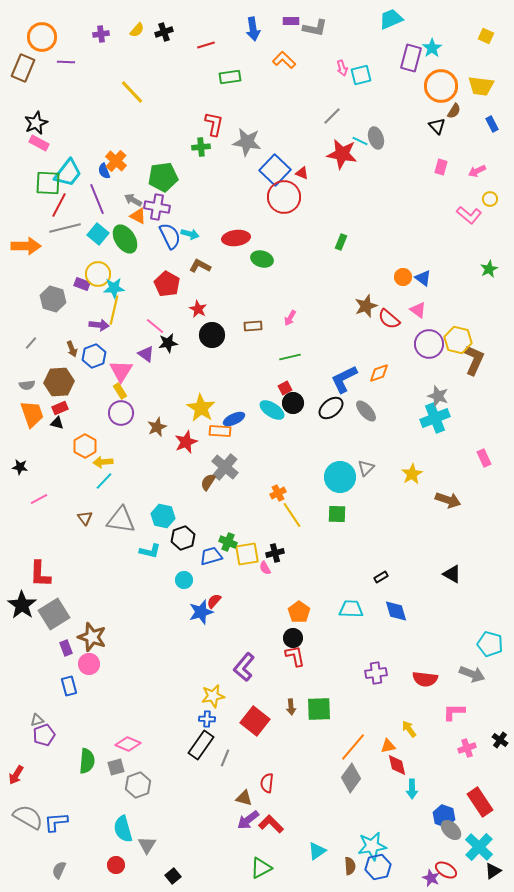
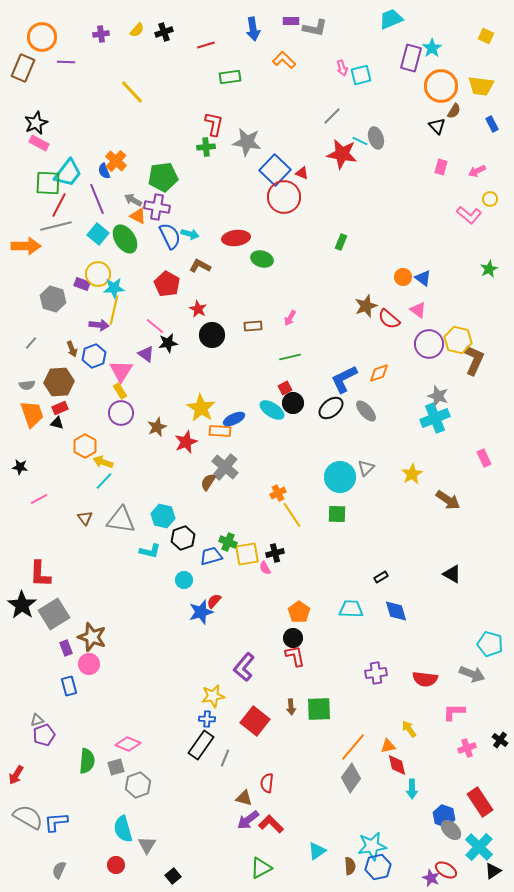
green cross at (201, 147): moved 5 px right
gray line at (65, 228): moved 9 px left, 2 px up
yellow arrow at (103, 462): rotated 24 degrees clockwise
brown arrow at (448, 500): rotated 15 degrees clockwise
